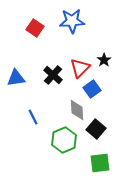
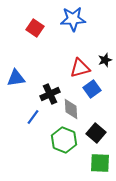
blue star: moved 1 px right, 2 px up
black star: moved 1 px right; rotated 16 degrees clockwise
red triangle: rotated 30 degrees clockwise
black cross: moved 3 px left, 19 px down; rotated 24 degrees clockwise
gray diamond: moved 6 px left, 1 px up
blue line: rotated 63 degrees clockwise
black square: moved 4 px down
green hexagon: rotated 15 degrees counterclockwise
green square: rotated 10 degrees clockwise
